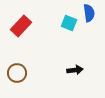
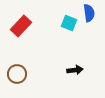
brown circle: moved 1 px down
